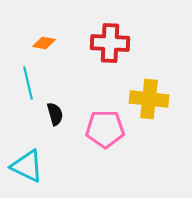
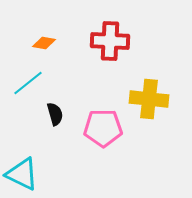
red cross: moved 2 px up
cyan line: rotated 64 degrees clockwise
pink pentagon: moved 2 px left, 1 px up
cyan triangle: moved 5 px left, 8 px down
